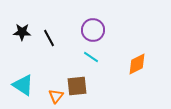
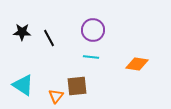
cyan line: rotated 28 degrees counterclockwise
orange diamond: rotated 35 degrees clockwise
